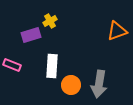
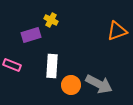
yellow cross: moved 1 px right, 1 px up; rotated 32 degrees counterclockwise
gray arrow: rotated 72 degrees counterclockwise
